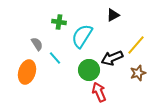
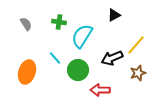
black triangle: moved 1 px right
gray semicircle: moved 11 px left, 20 px up
green circle: moved 11 px left
red arrow: moved 1 px right, 2 px up; rotated 66 degrees counterclockwise
